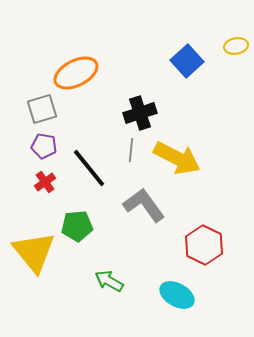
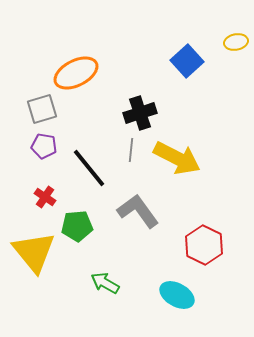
yellow ellipse: moved 4 px up
red cross: moved 15 px down; rotated 20 degrees counterclockwise
gray L-shape: moved 6 px left, 6 px down
green arrow: moved 4 px left, 2 px down
